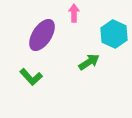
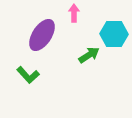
cyan hexagon: rotated 24 degrees counterclockwise
green arrow: moved 7 px up
green L-shape: moved 3 px left, 2 px up
